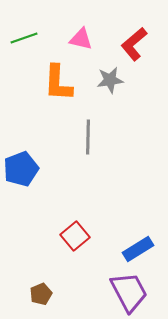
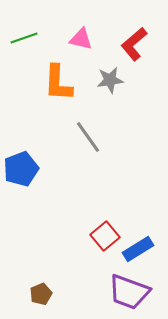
gray line: rotated 36 degrees counterclockwise
red square: moved 30 px right
purple trapezoid: rotated 138 degrees clockwise
